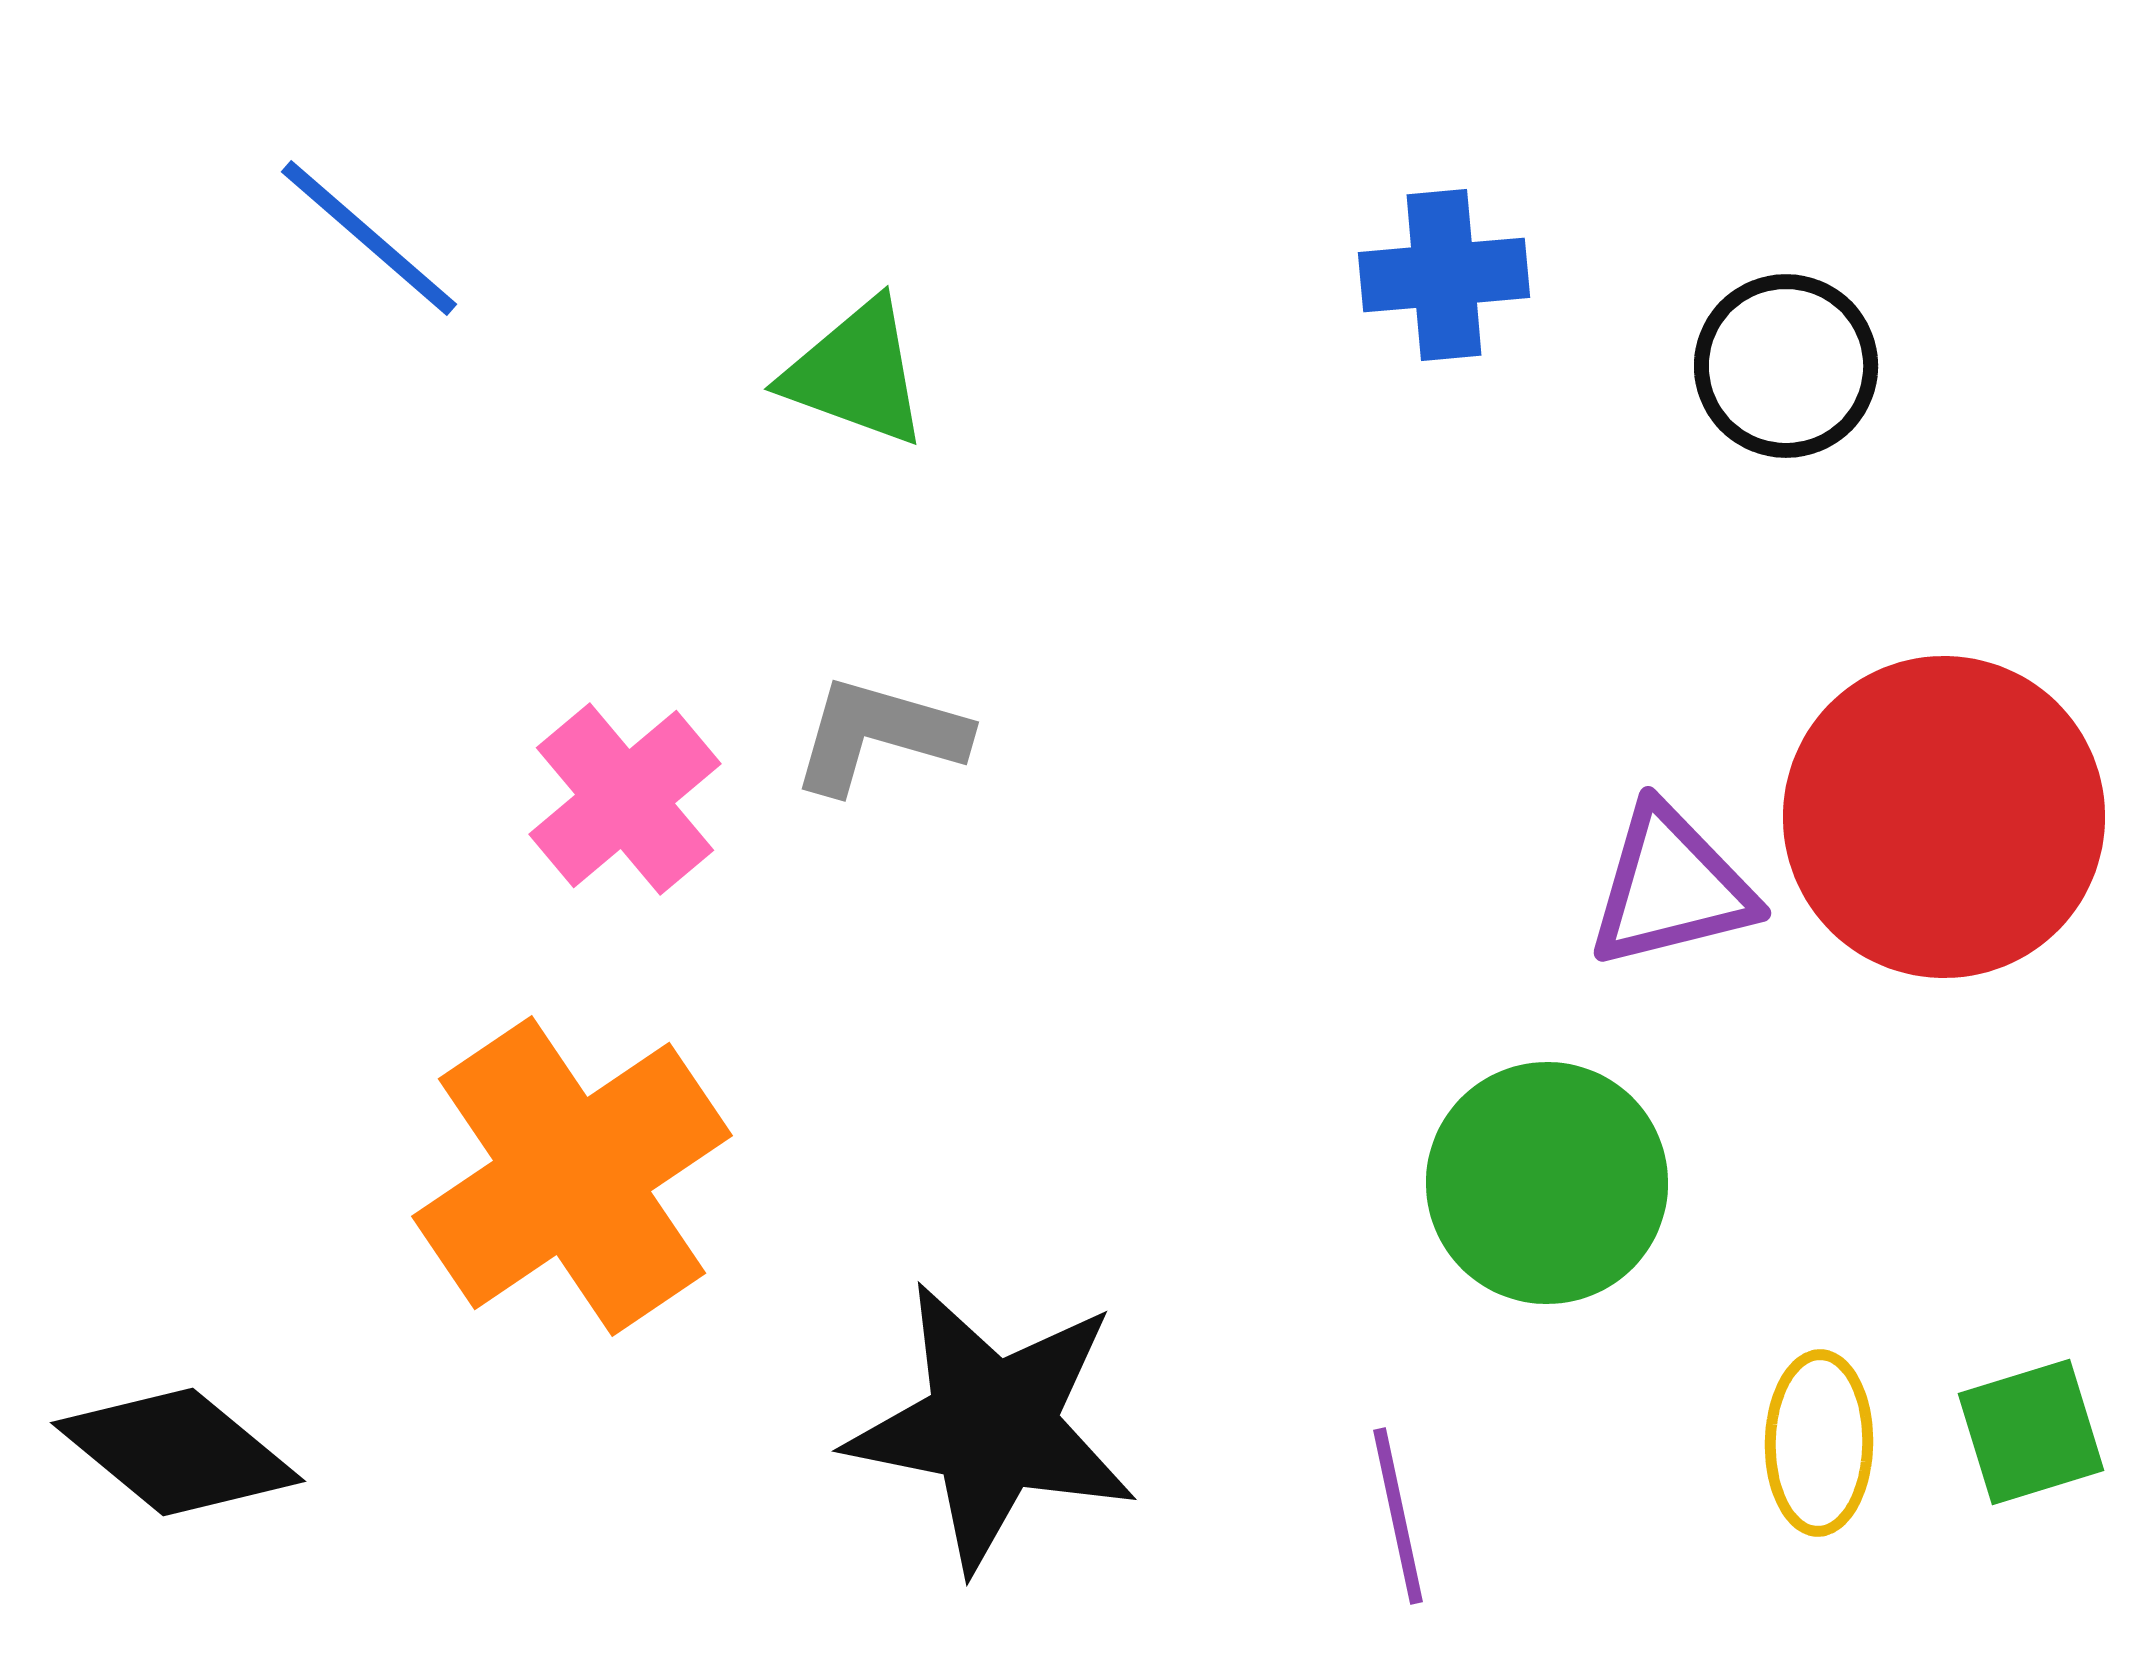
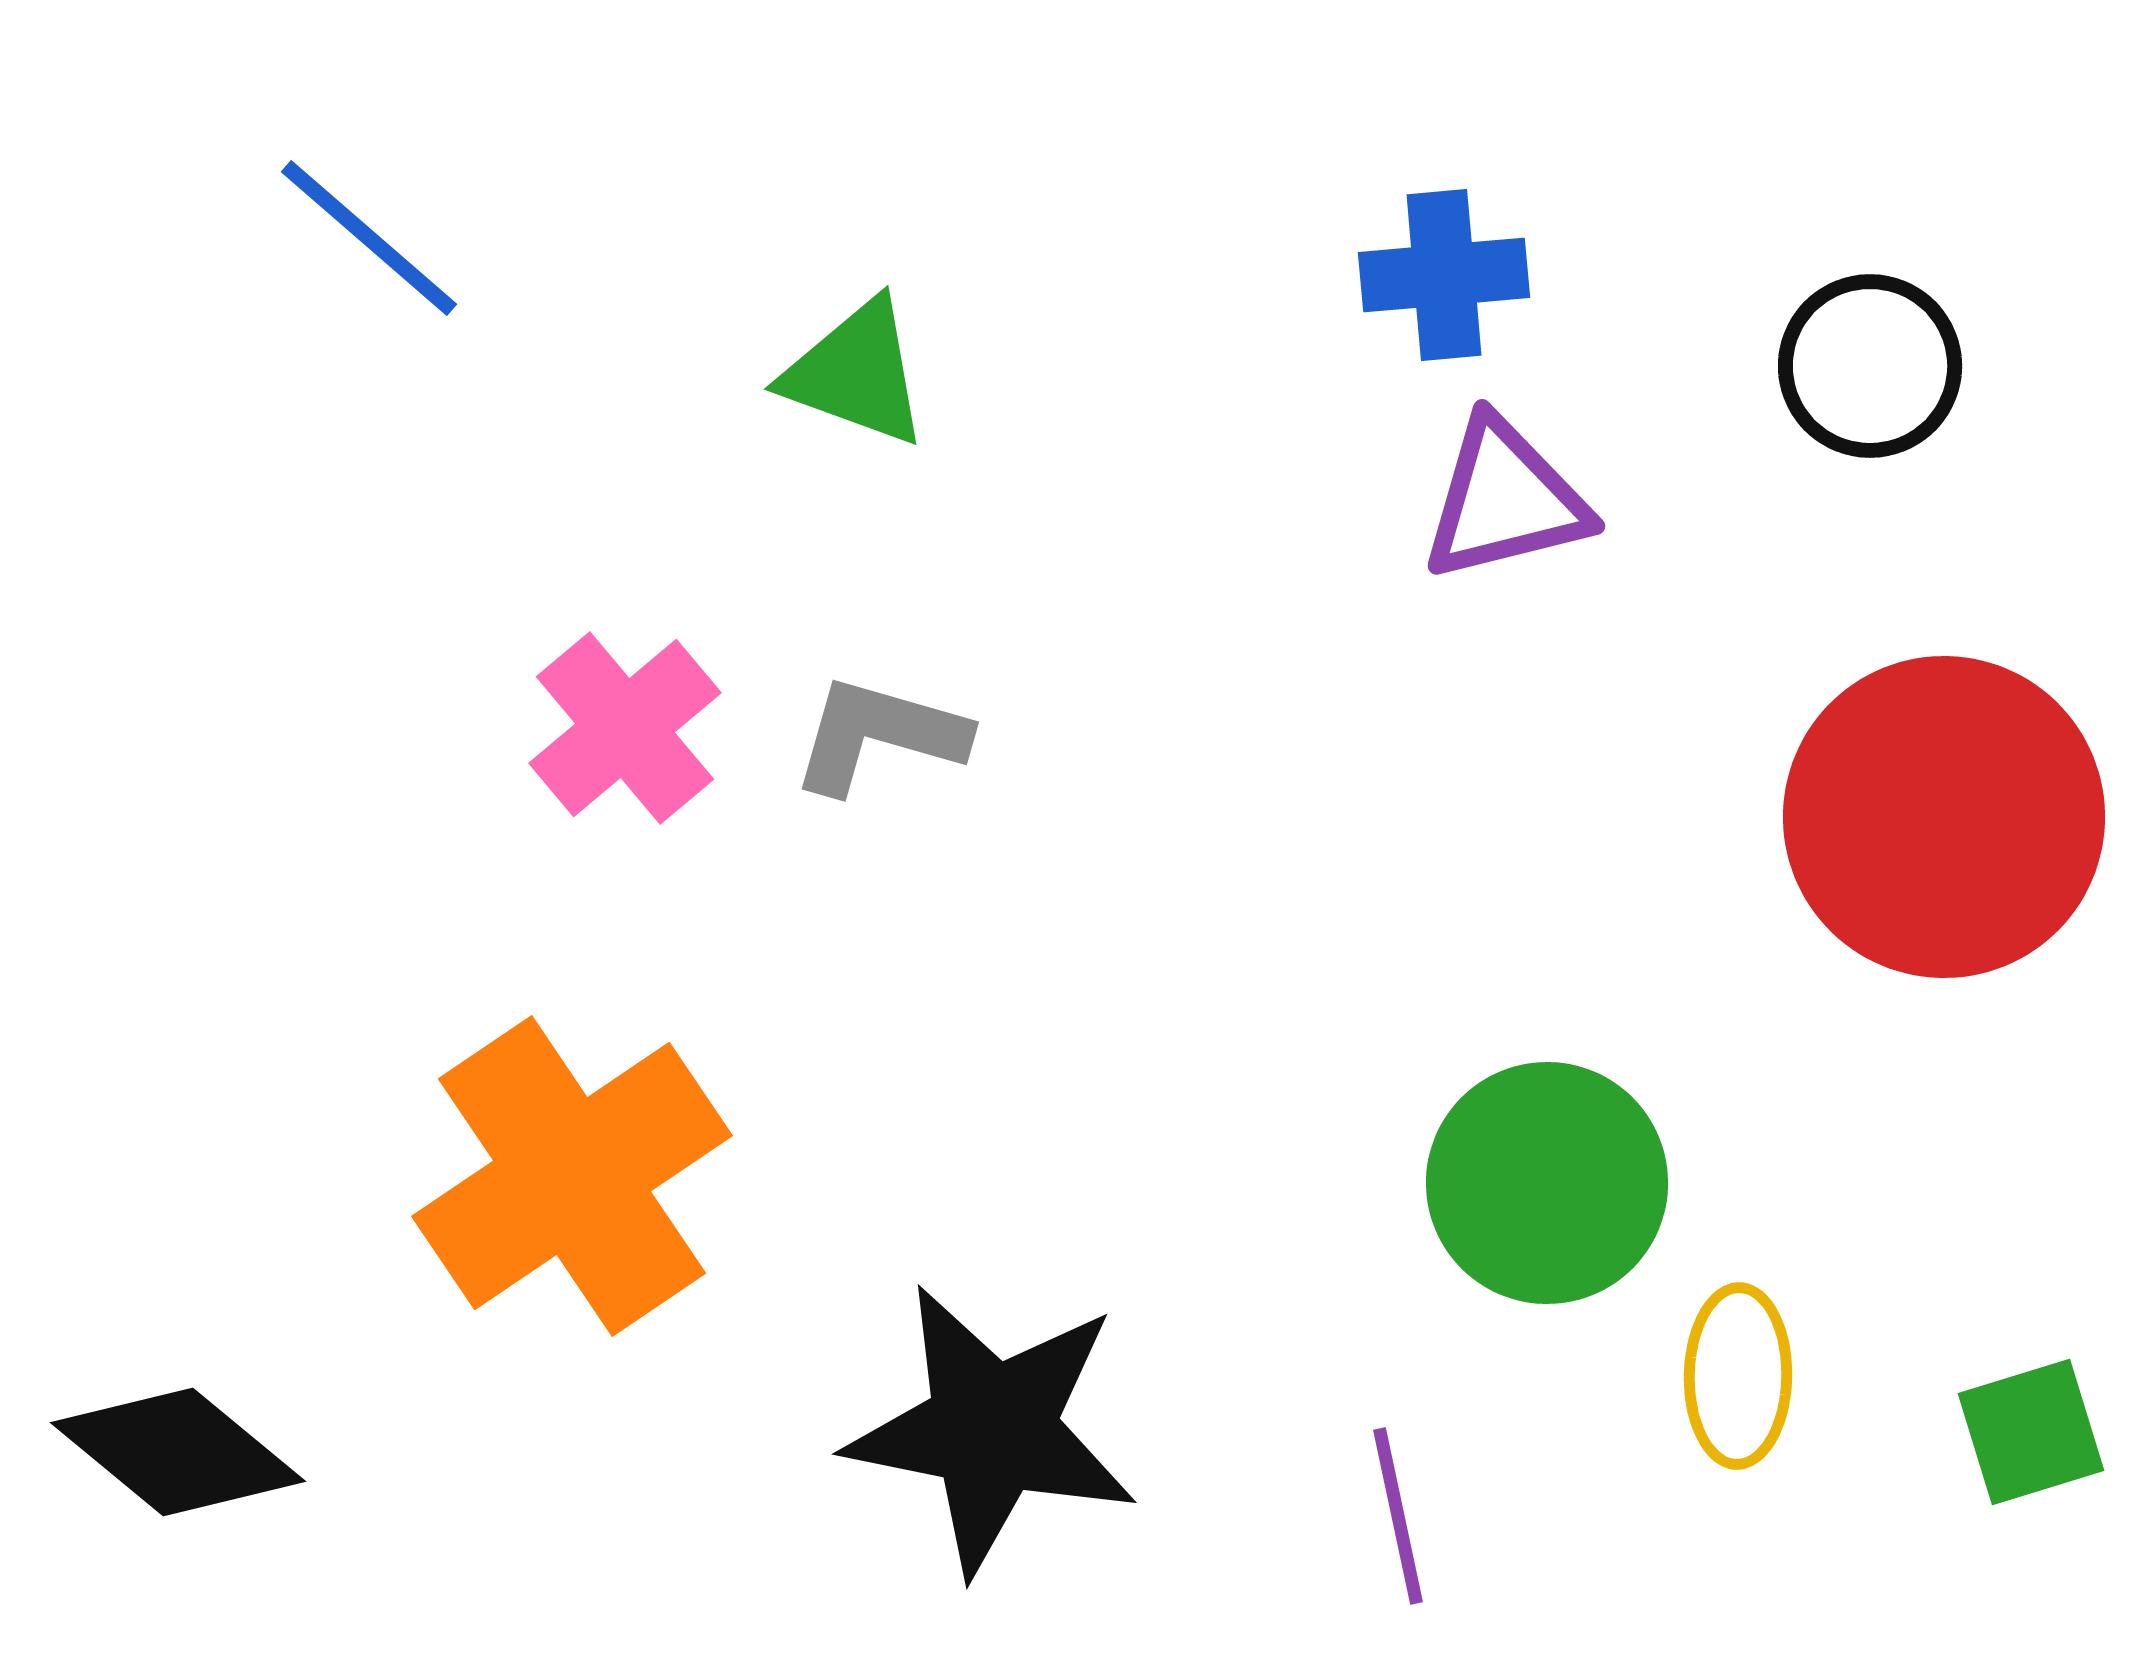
black circle: moved 84 px right
pink cross: moved 71 px up
purple triangle: moved 166 px left, 387 px up
black star: moved 3 px down
yellow ellipse: moved 81 px left, 67 px up
